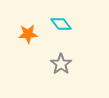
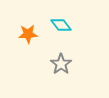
cyan diamond: moved 1 px down
